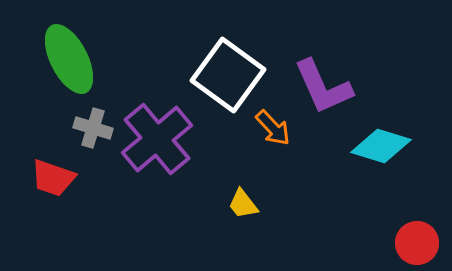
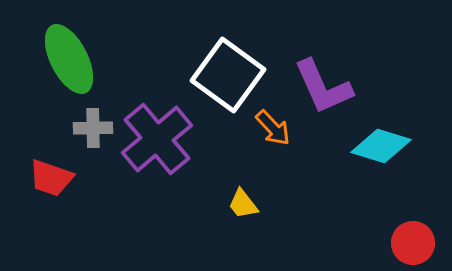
gray cross: rotated 18 degrees counterclockwise
red trapezoid: moved 2 px left
red circle: moved 4 px left
